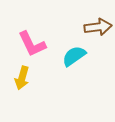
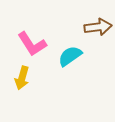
pink L-shape: rotated 8 degrees counterclockwise
cyan semicircle: moved 4 px left
